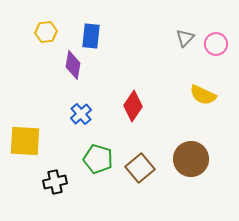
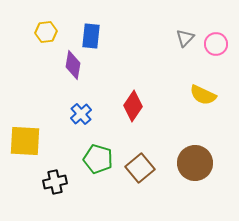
brown circle: moved 4 px right, 4 px down
